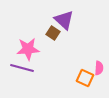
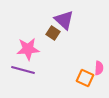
purple line: moved 1 px right, 2 px down
